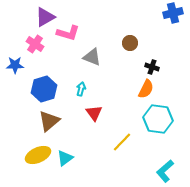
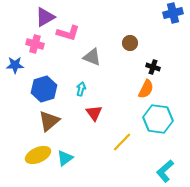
pink cross: rotated 18 degrees counterclockwise
black cross: moved 1 px right
